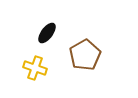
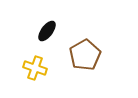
black ellipse: moved 2 px up
